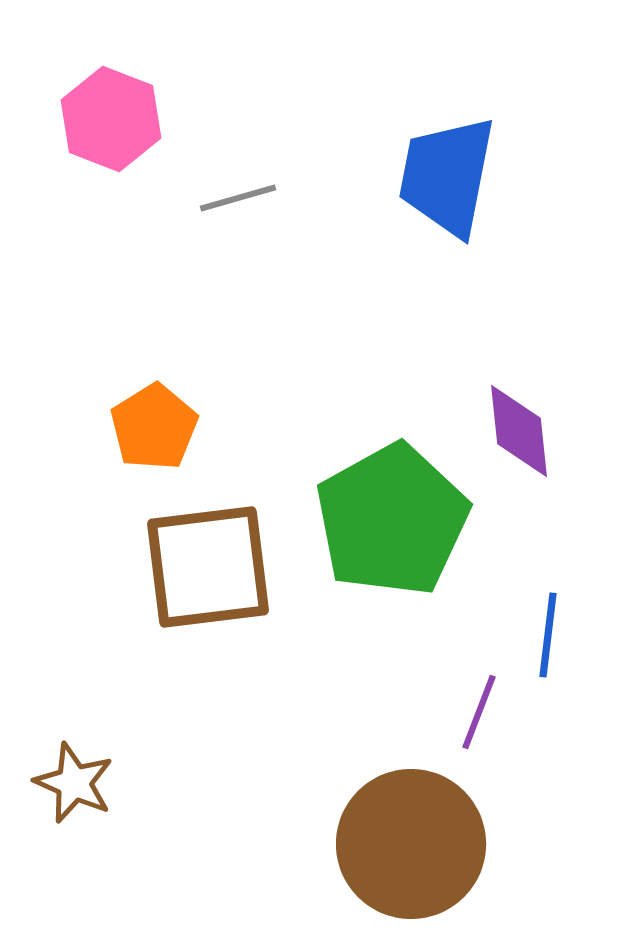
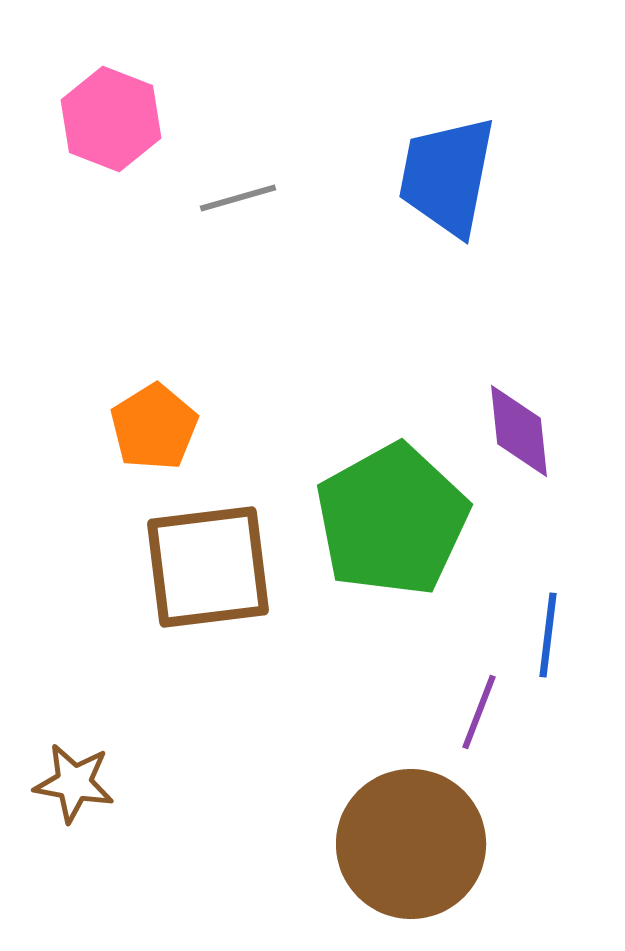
brown star: rotated 14 degrees counterclockwise
